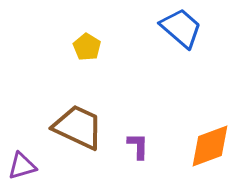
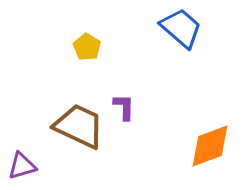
brown trapezoid: moved 1 px right, 1 px up
purple L-shape: moved 14 px left, 39 px up
